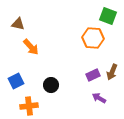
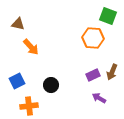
blue square: moved 1 px right
